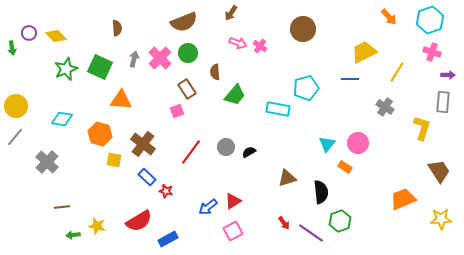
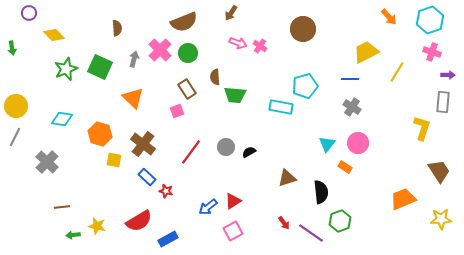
purple circle at (29, 33): moved 20 px up
yellow diamond at (56, 36): moved 2 px left, 1 px up
yellow trapezoid at (364, 52): moved 2 px right
pink cross at (160, 58): moved 8 px up
brown semicircle at (215, 72): moved 5 px down
cyan pentagon at (306, 88): moved 1 px left, 2 px up
green trapezoid at (235, 95): rotated 55 degrees clockwise
orange triangle at (121, 100): moved 12 px right, 2 px up; rotated 40 degrees clockwise
gray cross at (385, 107): moved 33 px left
cyan rectangle at (278, 109): moved 3 px right, 2 px up
gray line at (15, 137): rotated 12 degrees counterclockwise
